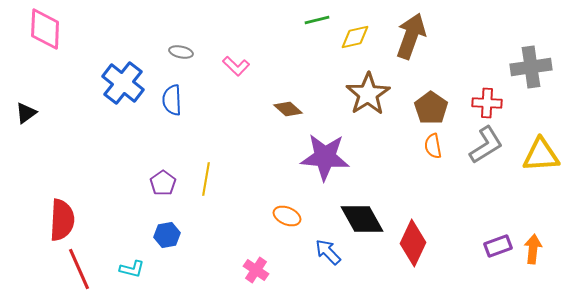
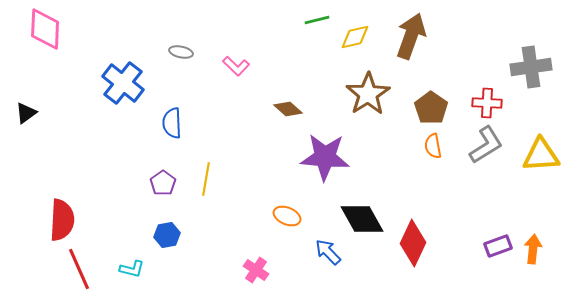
blue semicircle: moved 23 px down
